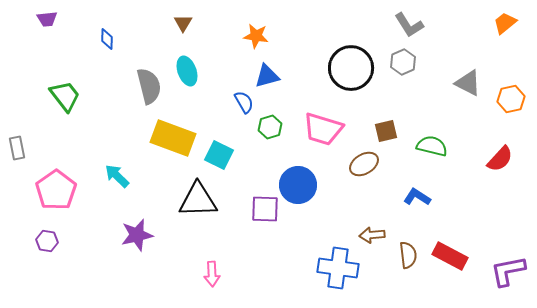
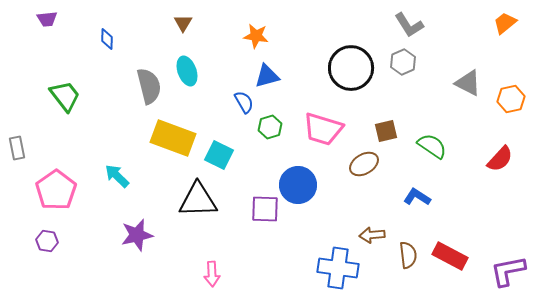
green semicircle: rotated 20 degrees clockwise
